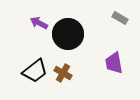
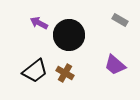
gray rectangle: moved 2 px down
black circle: moved 1 px right, 1 px down
purple trapezoid: moved 1 px right, 2 px down; rotated 40 degrees counterclockwise
brown cross: moved 2 px right
